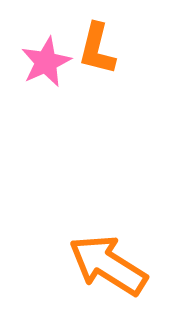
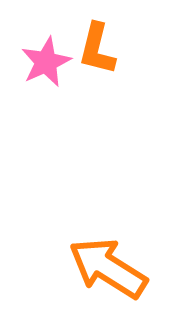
orange arrow: moved 3 px down
